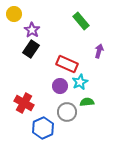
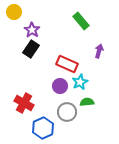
yellow circle: moved 2 px up
